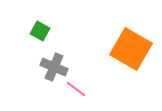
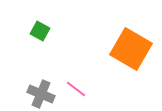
gray cross: moved 13 px left, 27 px down
